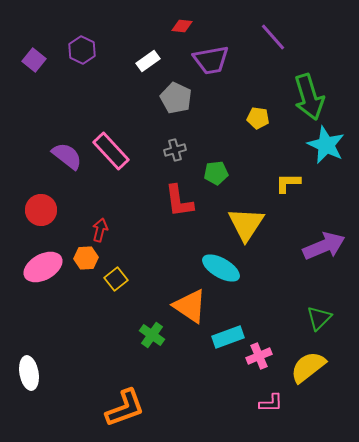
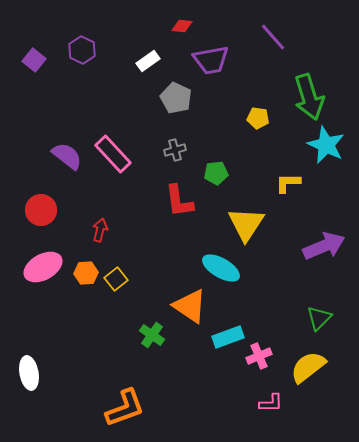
pink rectangle: moved 2 px right, 3 px down
orange hexagon: moved 15 px down
